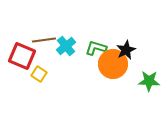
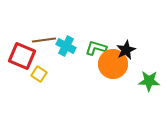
cyan cross: rotated 24 degrees counterclockwise
